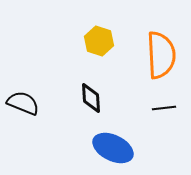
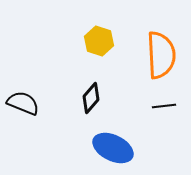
black diamond: rotated 44 degrees clockwise
black line: moved 2 px up
